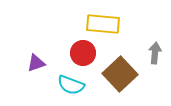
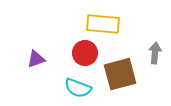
red circle: moved 2 px right
purple triangle: moved 4 px up
brown square: rotated 28 degrees clockwise
cyan semicircle: moved 7 px right, 3 px down
